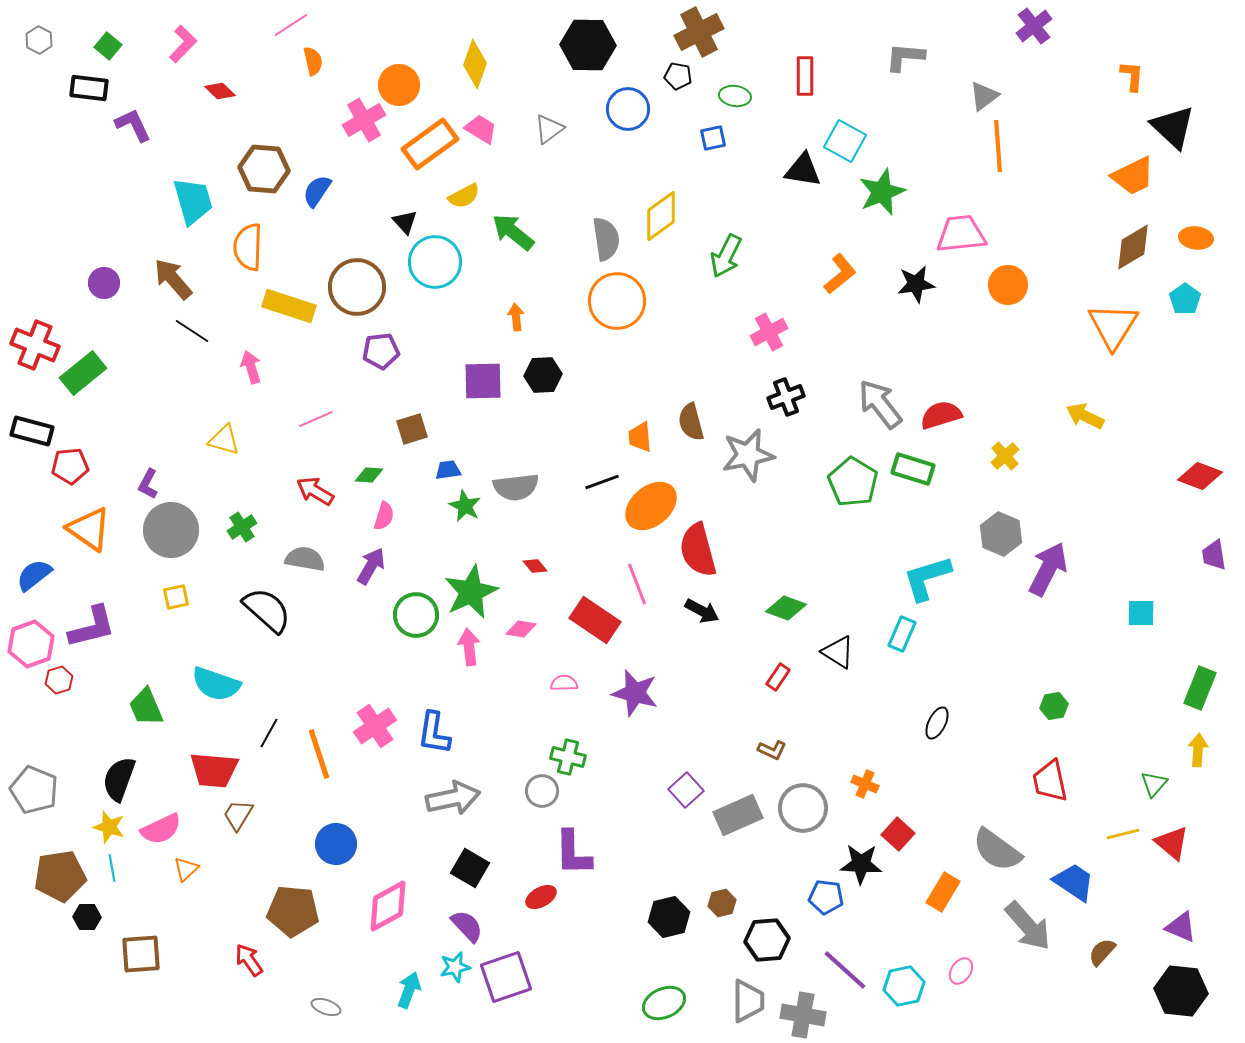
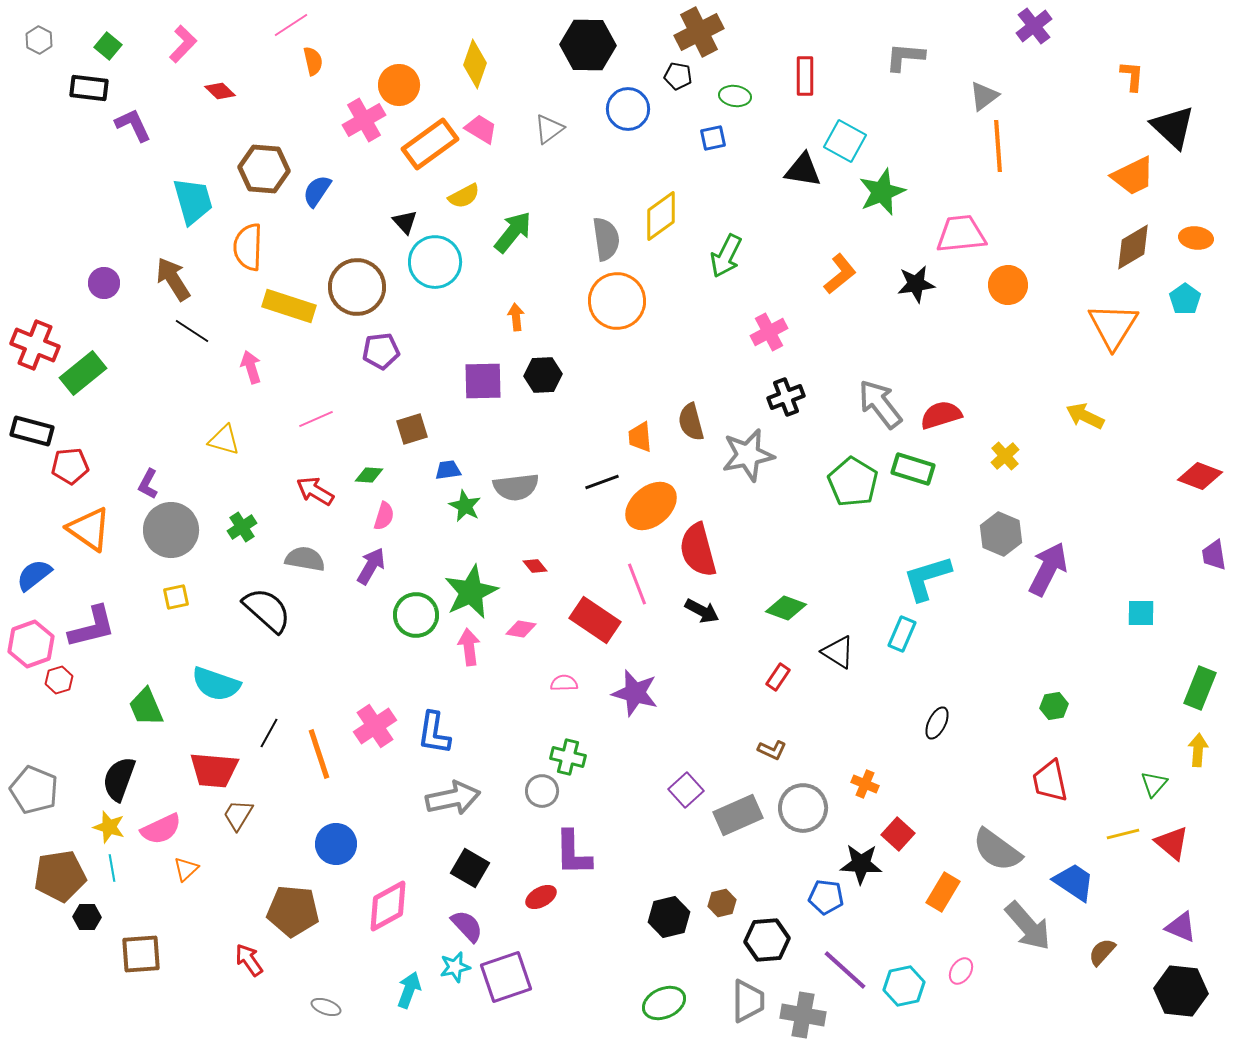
green arrow at (513, 232): rotated 90 degrees clockwise
brown arrow at (173, 279): rotated 9 degrees clockwise
